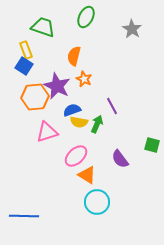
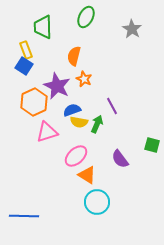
green trapezoid: rotated 110 degrees counterclockwise
orange hexagon: moved 1 px left, 5 px down; rotated 20 degrees counterclockwise
